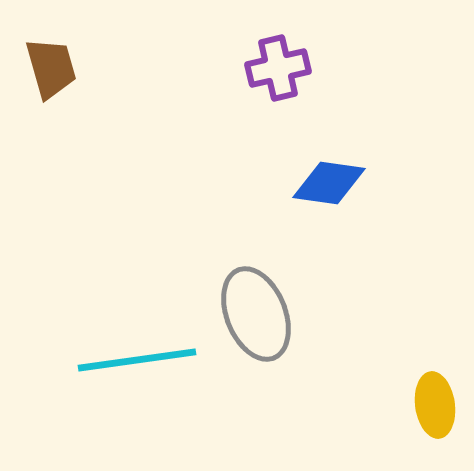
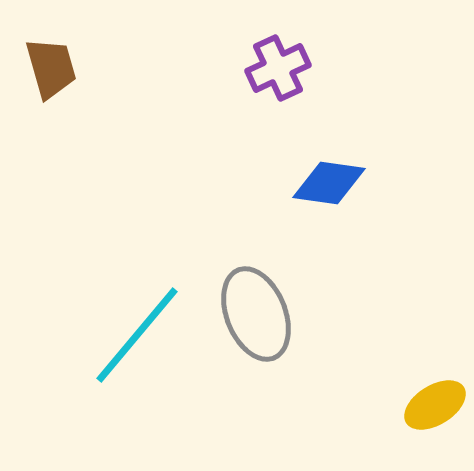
purple cross: rotated 12 degrees counterclockwise
cyan line: moved 25 px up; rotated 42 degrees counterclockwise
yellow ellipse: rotated 66 degrees clockwise
